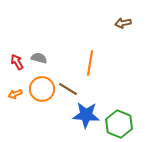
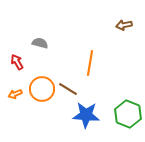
brown arrow: moved 1 px right, 2 px down
gray semicircle: moved 1 px right, 15 px up
green hexagon: moved 9 px right, 10 px up
